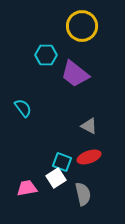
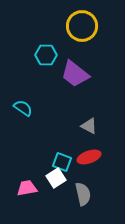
cyan semicircle: rotated 18 degrees counterclockwise
